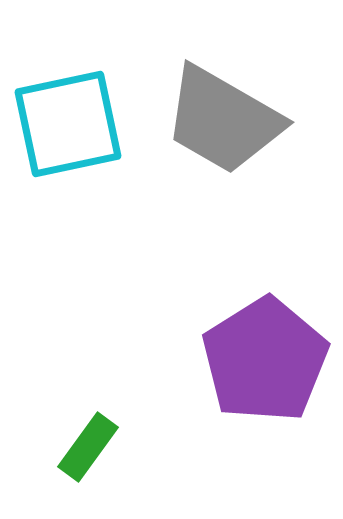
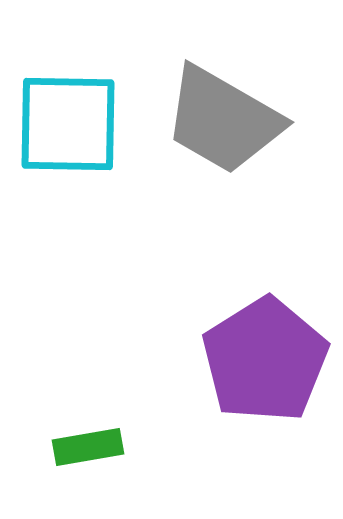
cyan square: rotated 13 degrees clockwise
green rectangle: rotated 44 degrees clockwise
